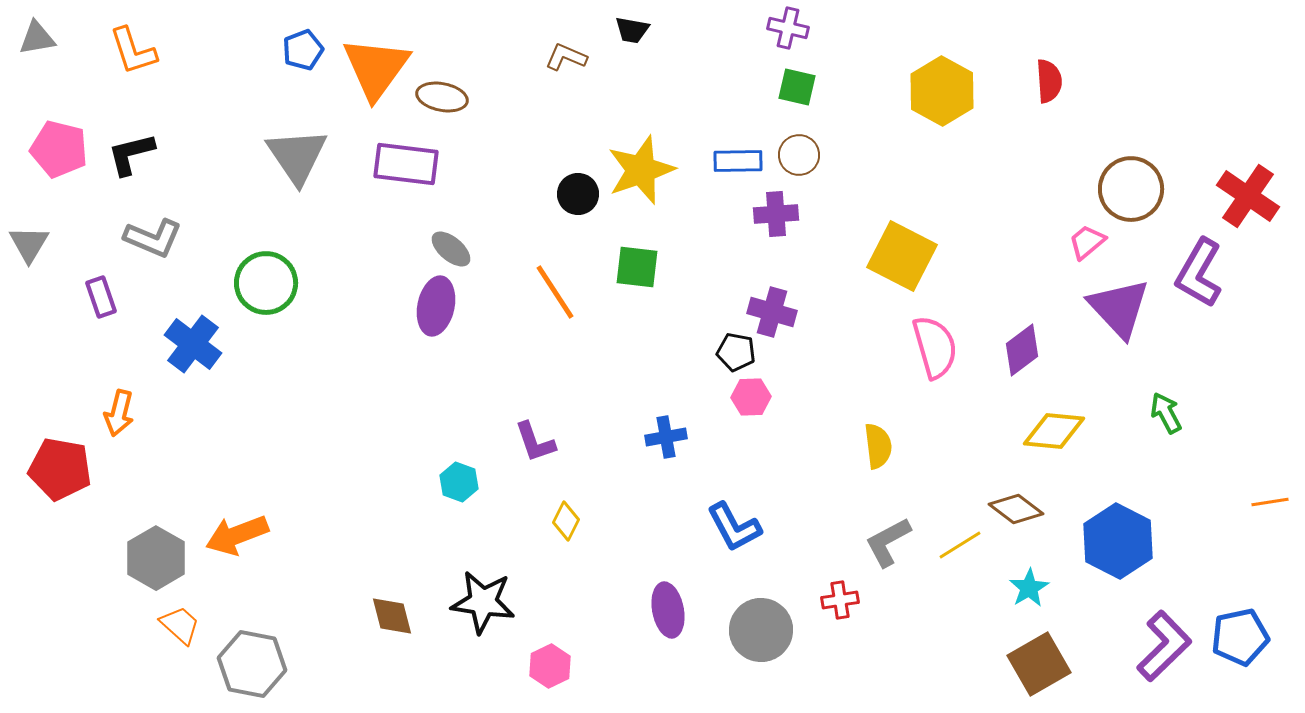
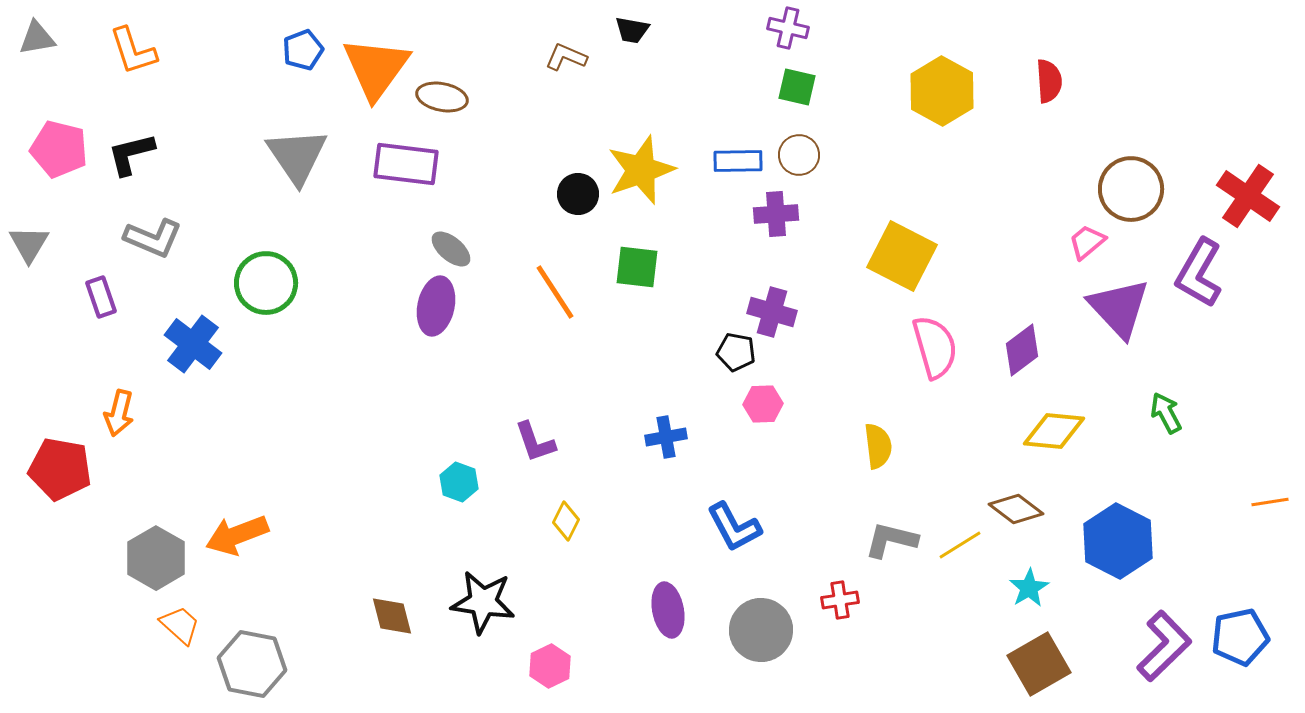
pink hexagon at (751, 397): moved 12 px right, 7 px down
gray L-shape at (888, 542): moved 3 px right, 2 px up; rotated 42 degrees clockwise
